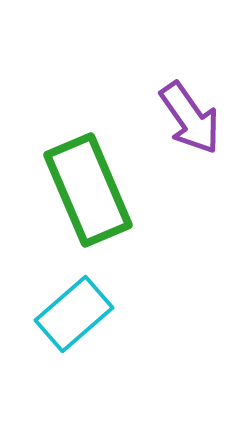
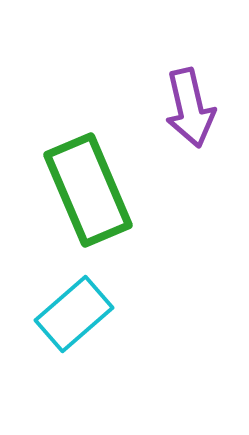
purple arrow: moved 10 px up; rotated 22 degrees clockwise
